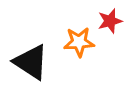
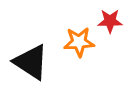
red star: rotated 15 degrees clockwise
